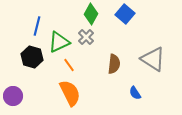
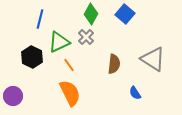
blue line: moved 3 px right, 7 px up
black hexagon: rotated 10 degrees clockwise
